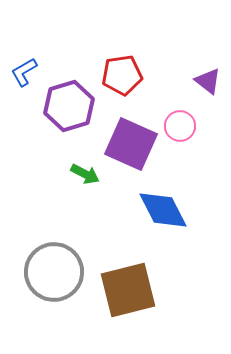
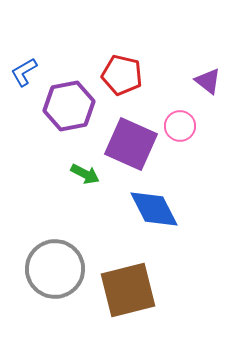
red pentagon: rotated 21 degrees clockwise
purple hexagon: rotated 6 degrees clockwise
blue diamond: moved 9 px left, 1 px up
gray circle: moved 1 px right, 3 px up
